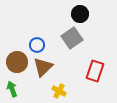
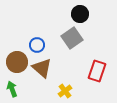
brown triangle: moved 1 px left, 1 px down; rotated 35 degrees counterclockwise
red rectangle: moved 2 px right
yellow cross: moved 6 px right; rotated 24 degrees clockwise
